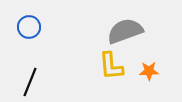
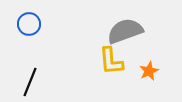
blue circle: moved 3 px up
yellow L-shape: moved 5 px up
orange star: rotated 24 degrees counterclockwise
